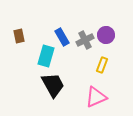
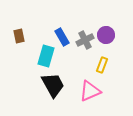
pink triangle: moved 6 px left, 6 px up
